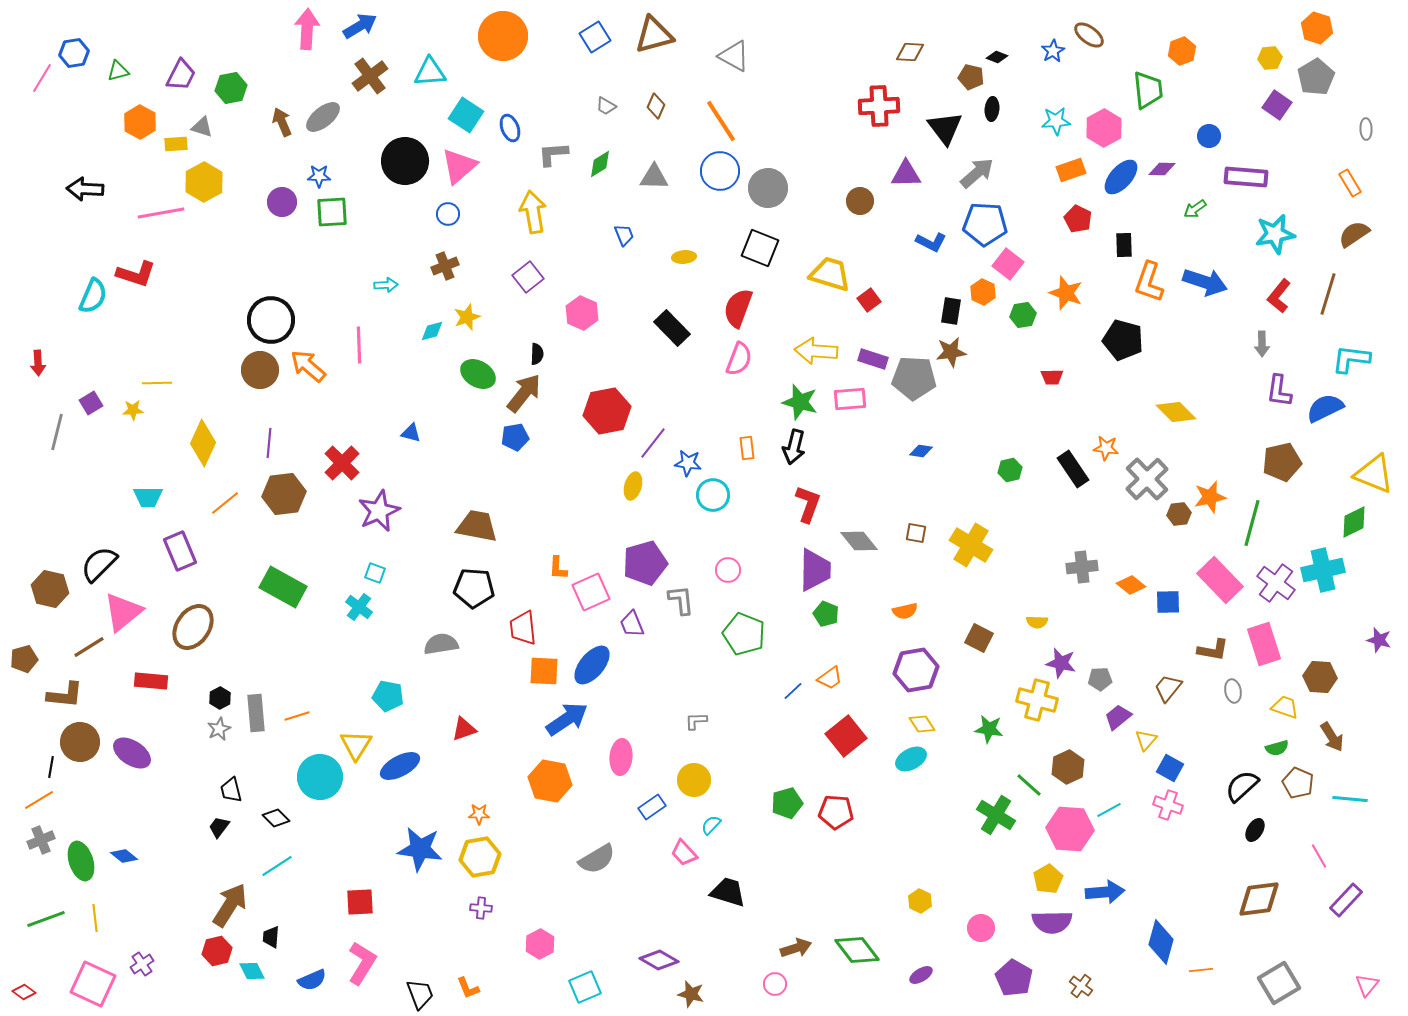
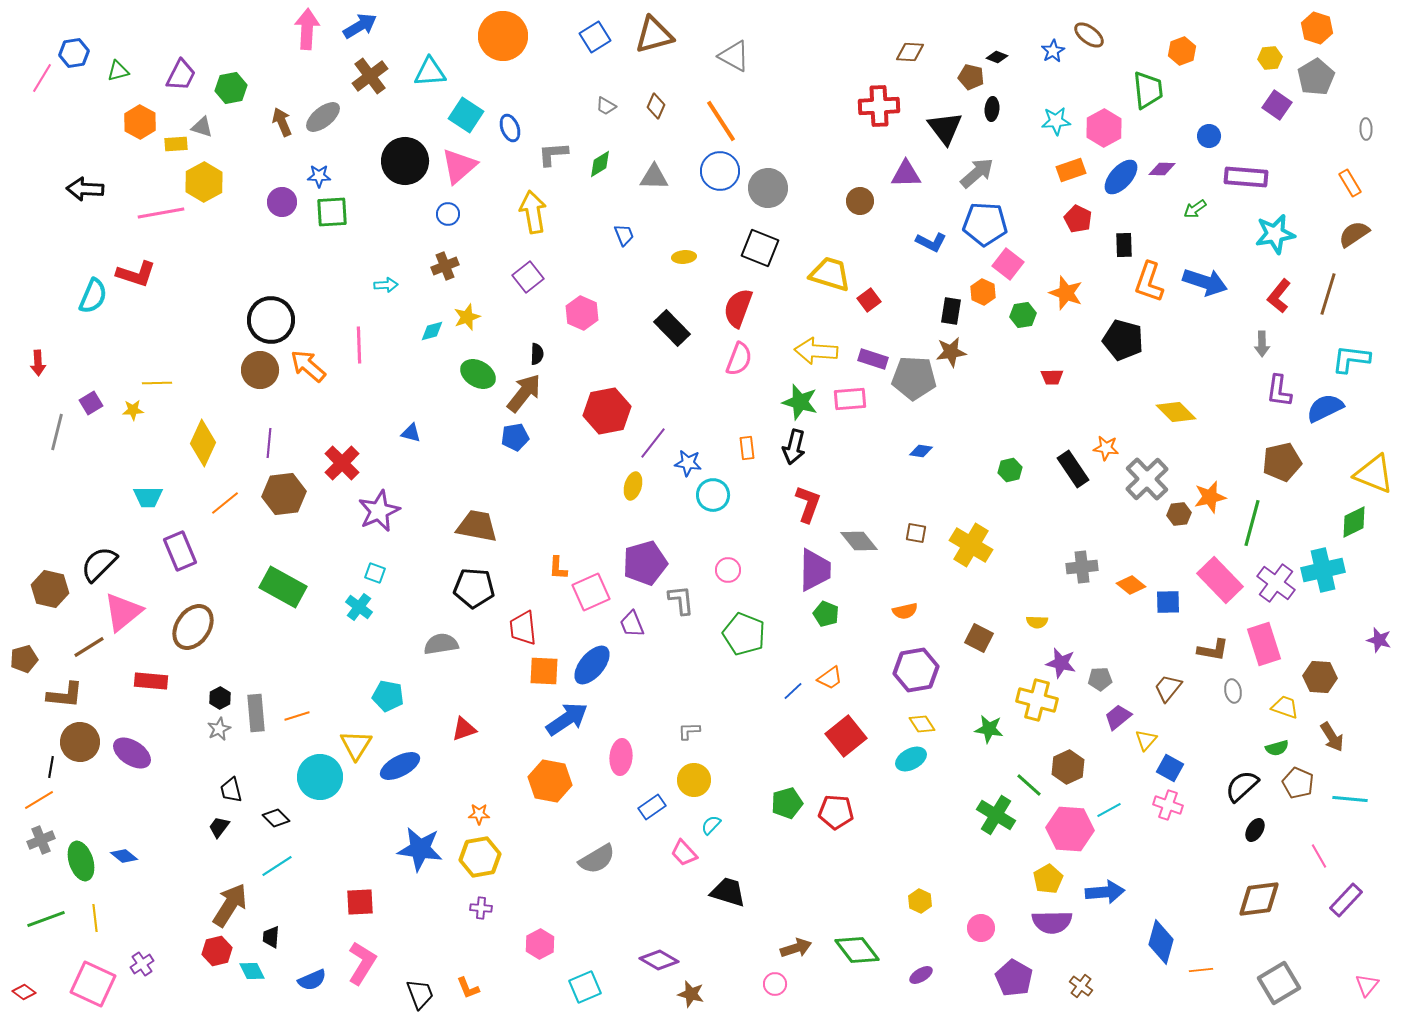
gray L-shape at (696, 721): moved 7 px left, 10 px down
